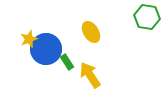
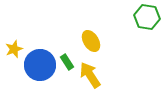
yellow ellipse: moved 9 px down
yellow star: moved 15 px left, 10 px down
blue circle: moved 6 px left, 16 px down
